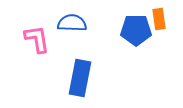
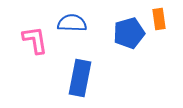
blue pentagon: moved 7 px left, 3 px down; rotated 16 degrees counterclockwise
pink L-shape: moved 2 px left, 1 px down
